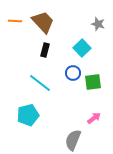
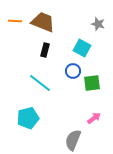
brown trapezoid: rotated 25 degrees counterclockwise
cyan square: rotated 18 degrees counterclockwise
blue circle: moved 2 px up
green square: moved 1 px left, 1 px down
cyan pentagon: moved 3 px down
